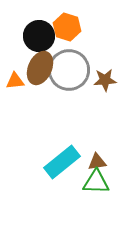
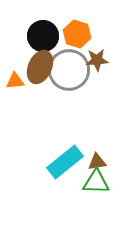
orange hexagon: moved 10 px right, 7 px down
black circle: moved 4 px right
brown ellipse: moved 1 px up
brown star: moved 8 px left, 20 px up
cyan rectangle: moved 3 px right
